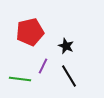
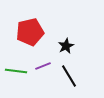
black star: rotated 21 degrees clockwise
purple line: rotated 42 degrees clockwise
green line: moved 4 px left, 8 px up
